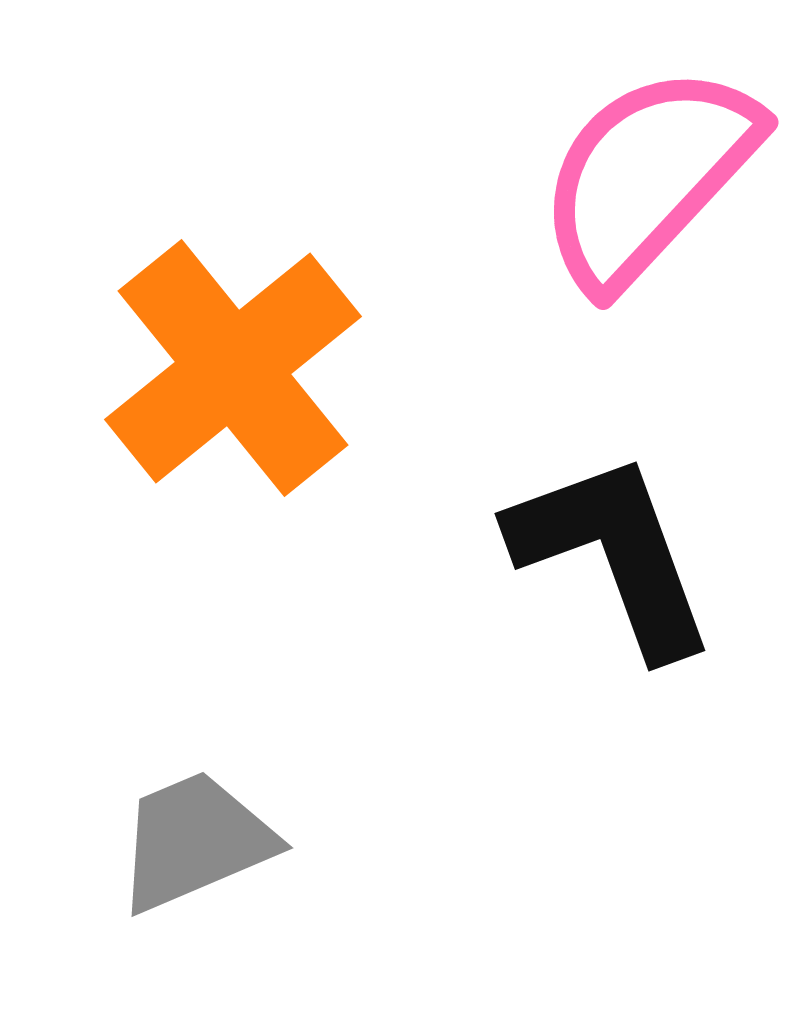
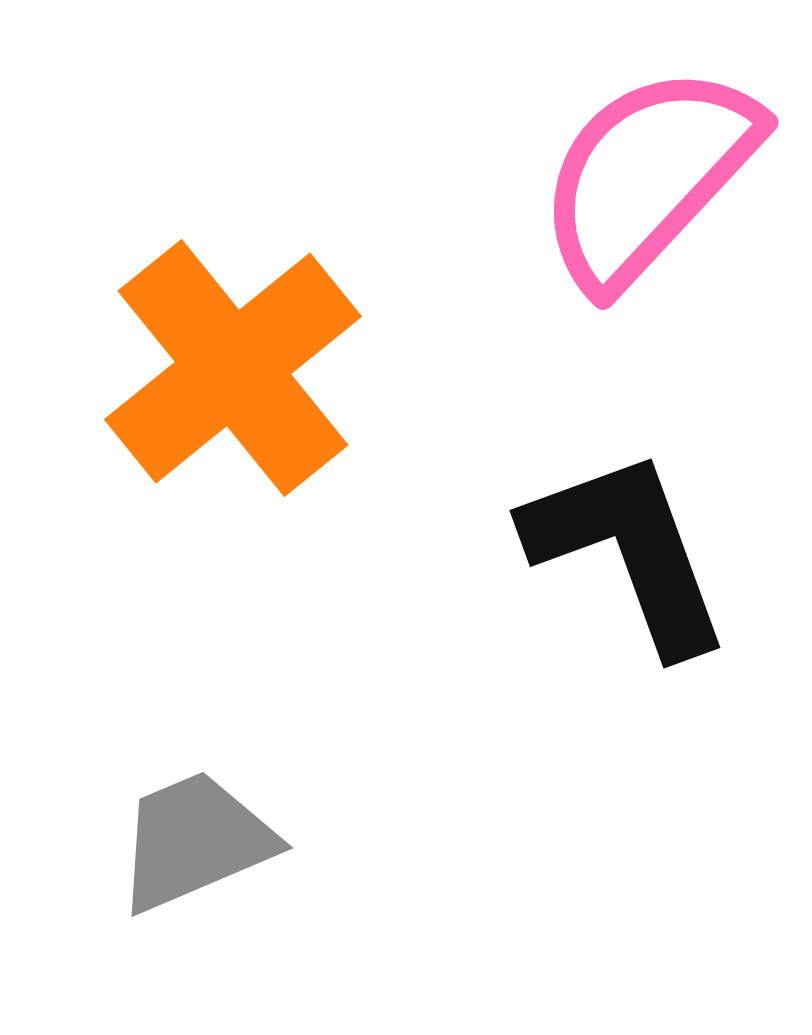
black L-shape: moved 15 px right, 3 px up
